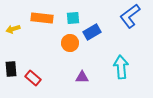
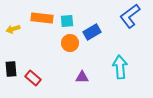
cyan square: moved 6 px left, 3 px down
cyan arrow: moved 1 px left
